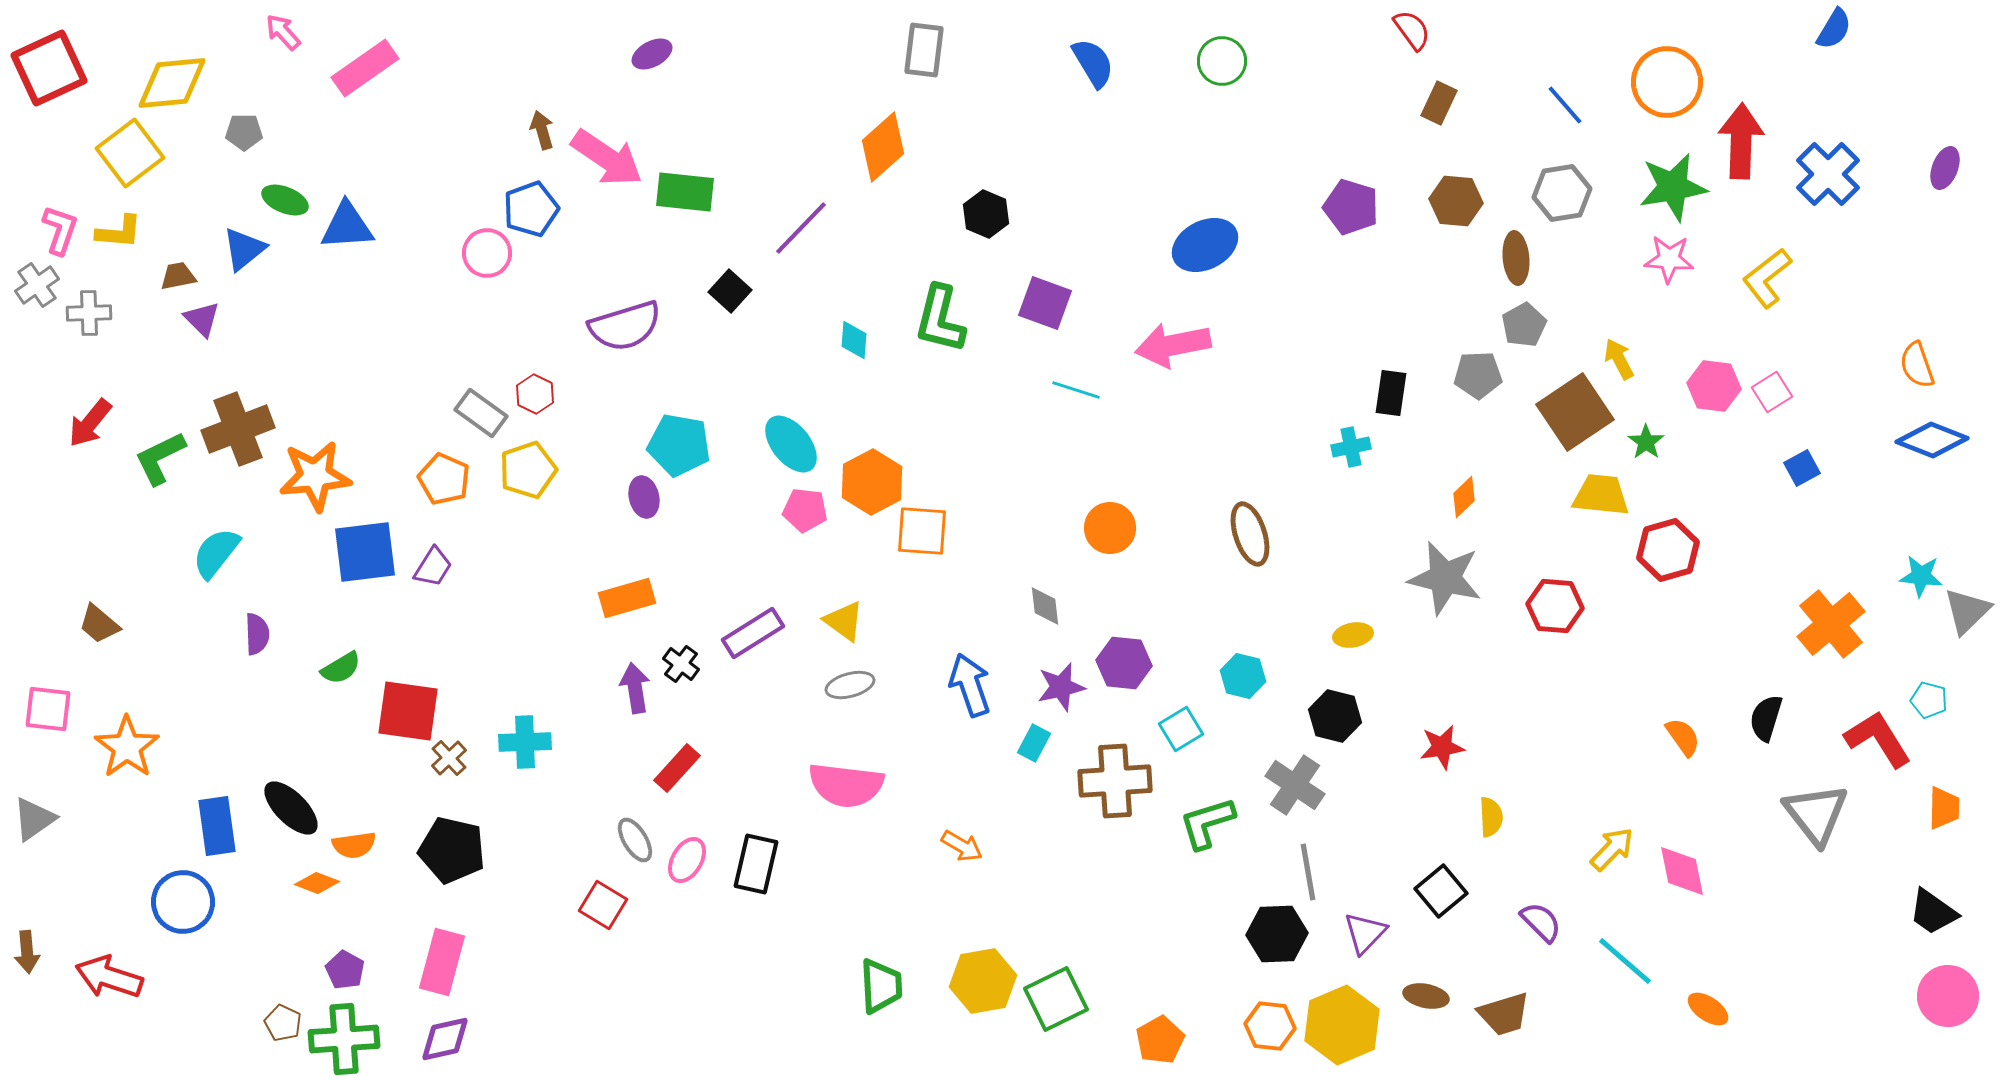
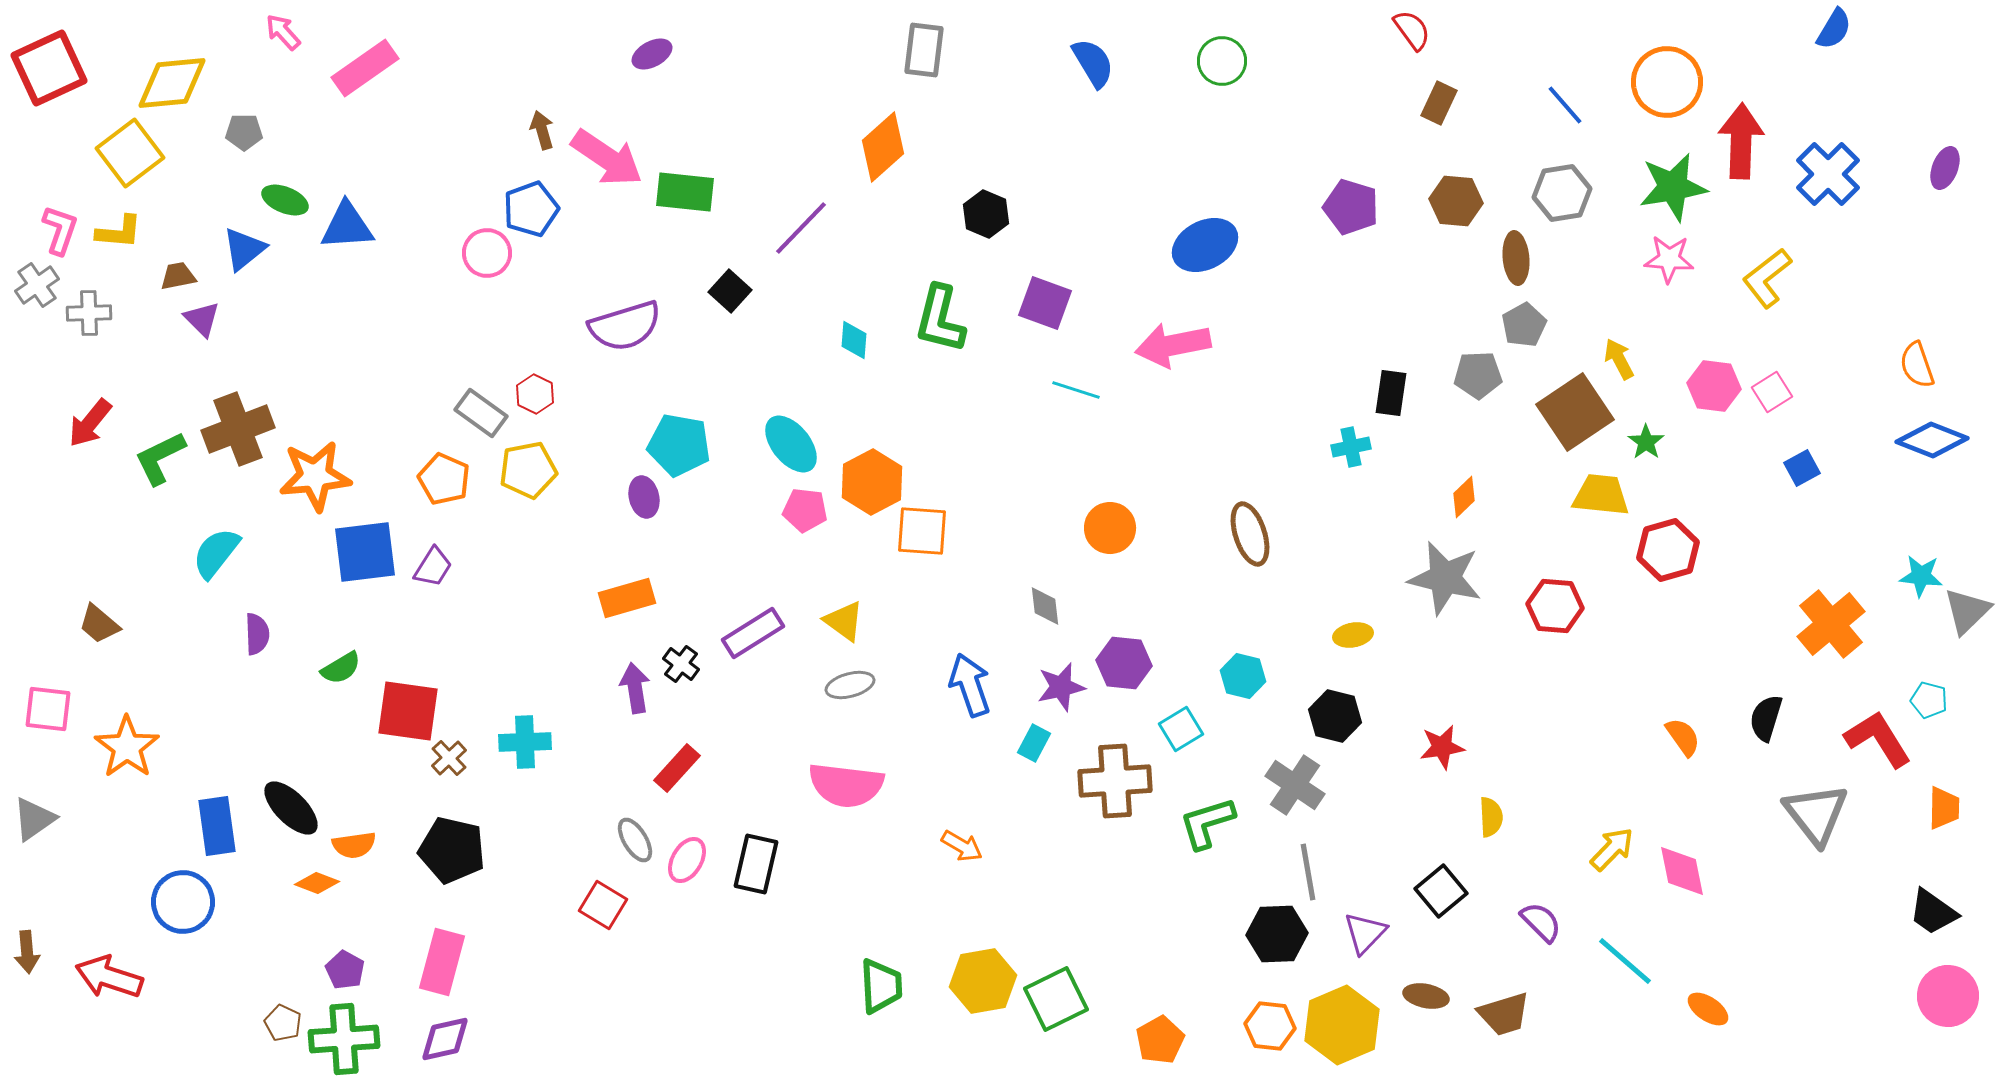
yellow pentagon at (528, 470): rotated 8 degrees clockwise
